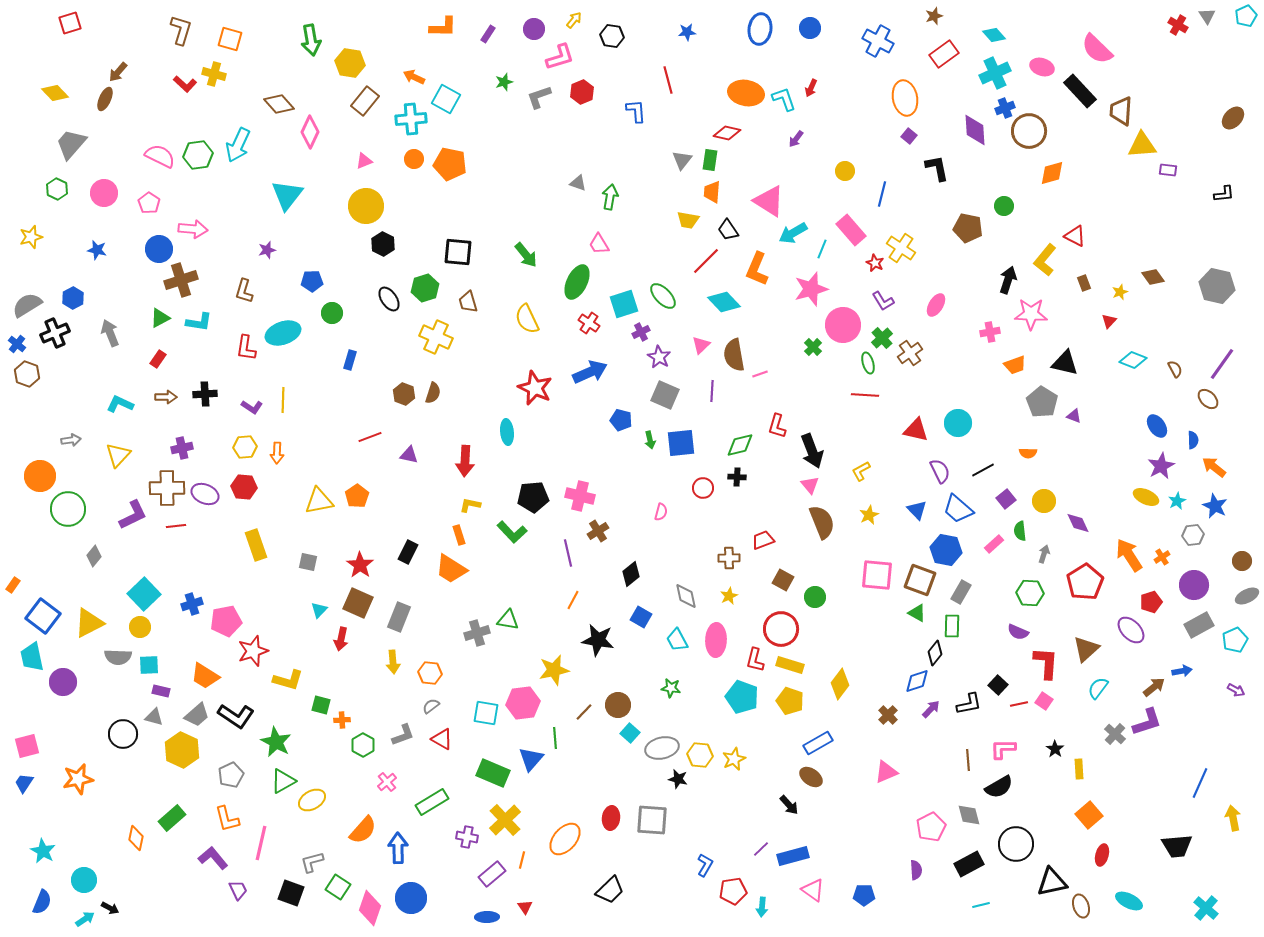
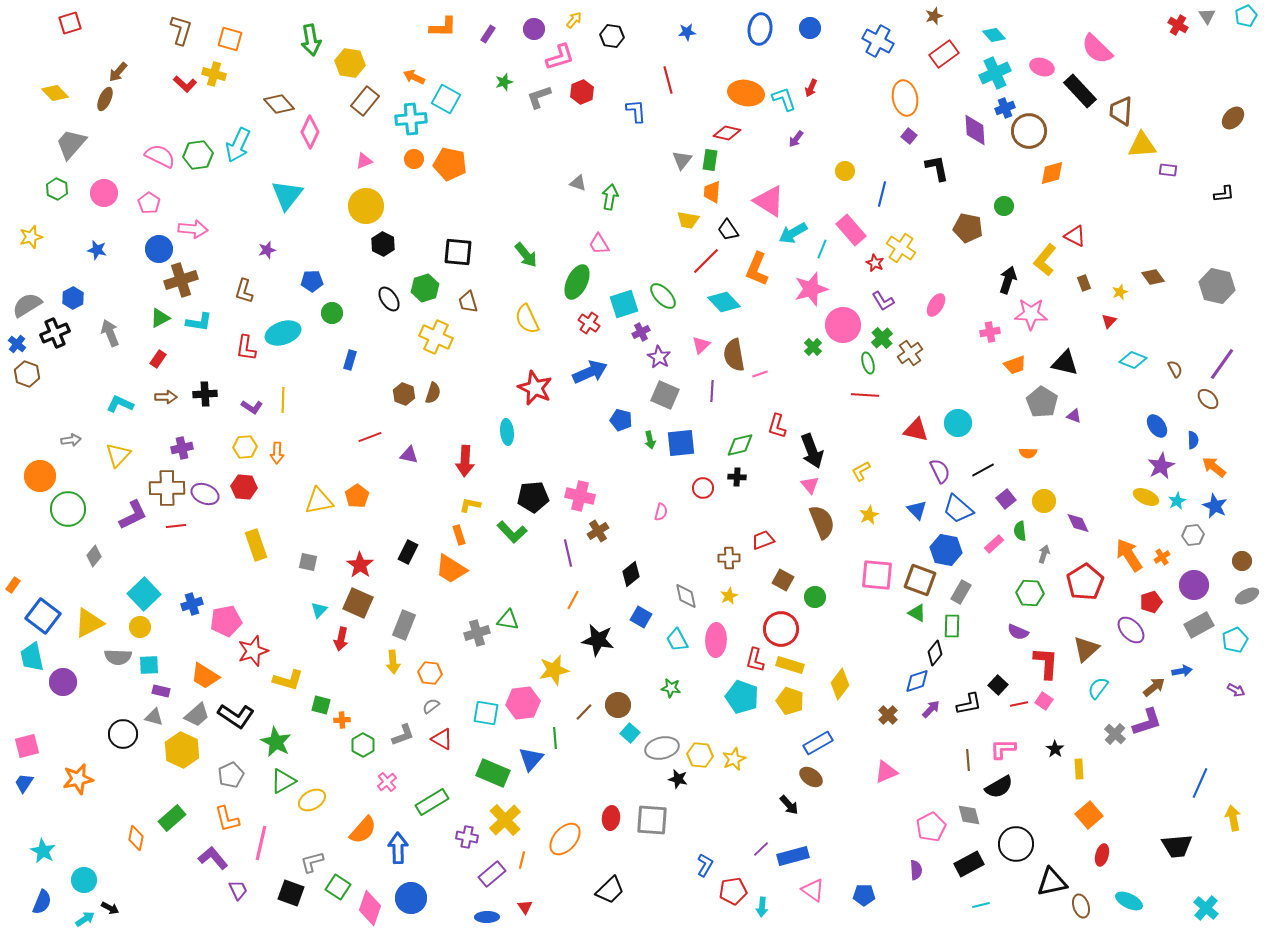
gray rectangle at (399, 617): moved 5 px right, 8 px down
